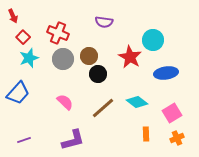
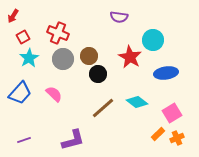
red arrow: rotated 56 degrees clockwise
purple semicircle: moved 15 px right, 5 px up
red square: rotated 16 degrees clockwise
cyan star: rotated 12 degrees counterclockwise
blue trapezoid: moved 2 px right
pink semicircle: moved 11 px left, 8 px up
orange rectangle: moved 12 px right; rotated 48 degrees clockwise
